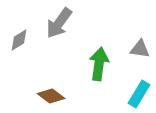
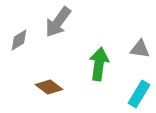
gray arrow: moved 1 px left, 1 px up
brown diamond: moved 2 px left, 9 px up
